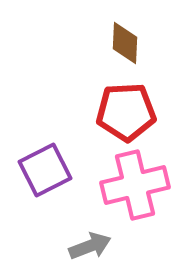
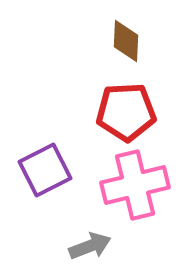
brown diamond: moved 1 px right, 2 px up
